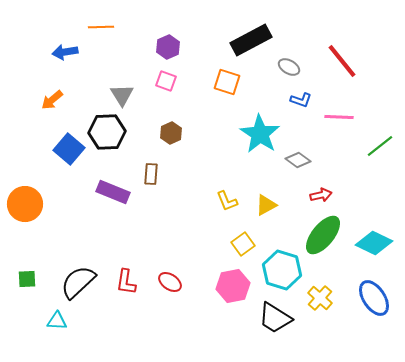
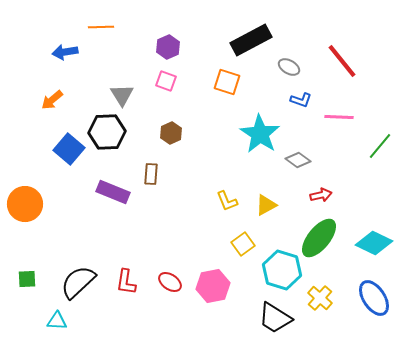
green line: rotated 12 degrees counterclockwise
green ellipse: moved 4 px left, 3 px down
pink hexagon: moved 20 px left
